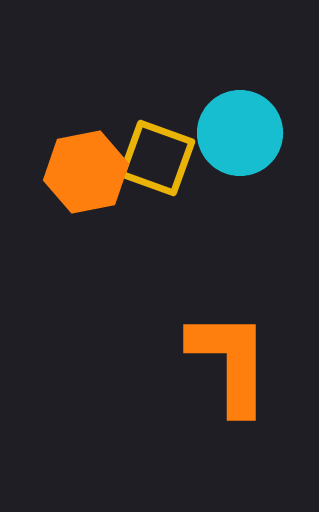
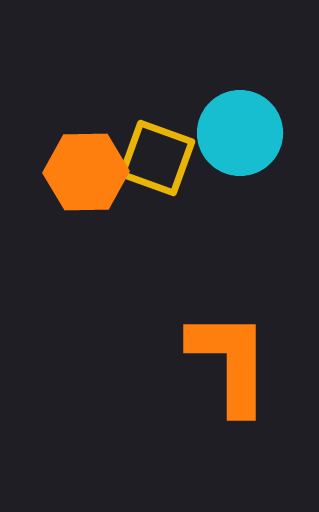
orange hexagon: rotated 10 degrees clockwise
